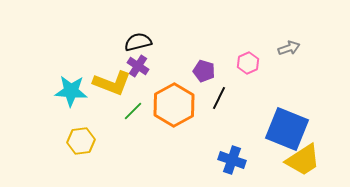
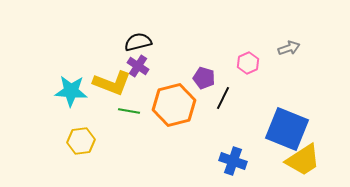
purple pentagon: moved 7 px down
black line: moved 4 px right
orange hexagon: rotated 15 degrees clockwise
green line: moved 4 px left; rotated 55 degrees clockwise
blue cross: moved 1 px right, 1 px down
